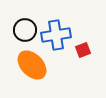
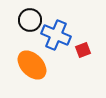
black circle: moved 5 px right, 10 px up
blue cross: rotated 32 degrees clockwise
